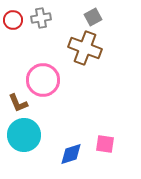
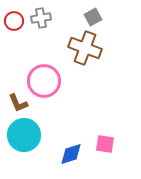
red circle: moved 1 px right, 1 px down
pink circle: moved 1 px right, 1 px down
